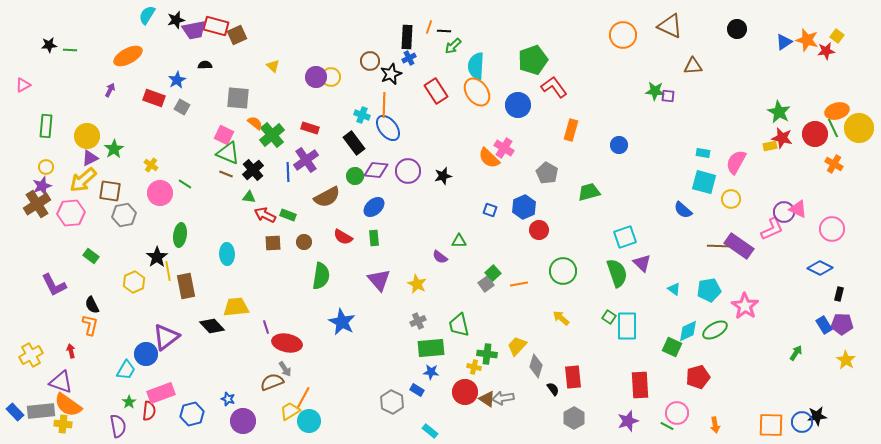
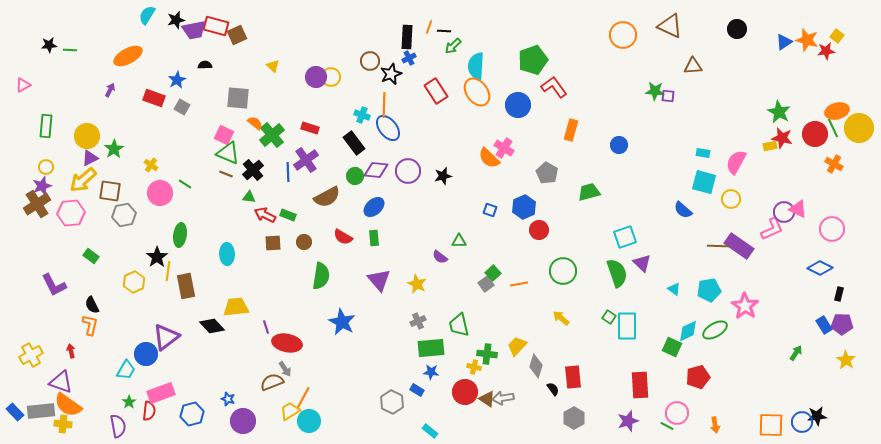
yellow line at (168, 271): rotated 18 degrees clockwise
